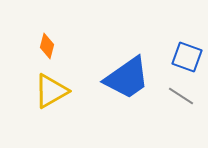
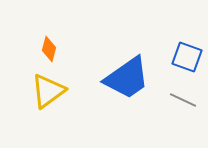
orange diamond: moved 2 px right, 3 px down
yellow triangle: moved 3 px left; rotated 6 degrees counterclockwise
gray line: moved 2 px right, 4 px down; rotated 8 degrees counterclockwise
